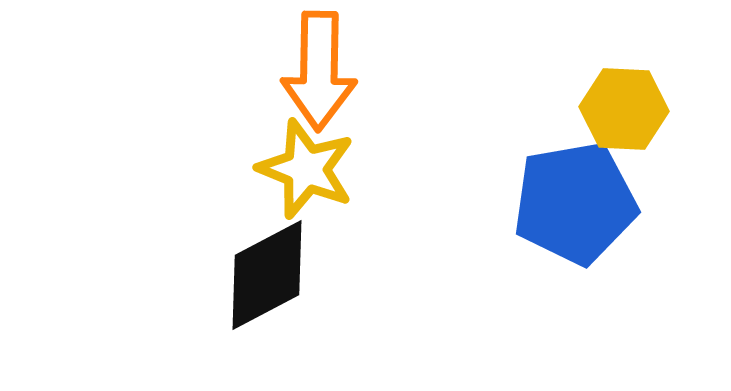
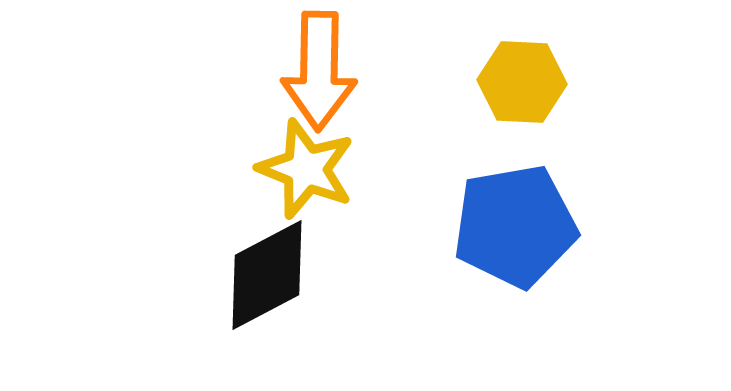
yellow hexagon: moved 102 px left, 27 px up
blue pentagon: moved 60 px left, 23 px down
